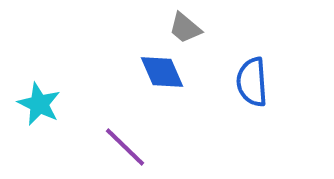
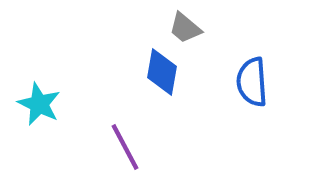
blue diamond: rotated 33 degrees clockwise
purple line: rotated 18 degrees clockwise
